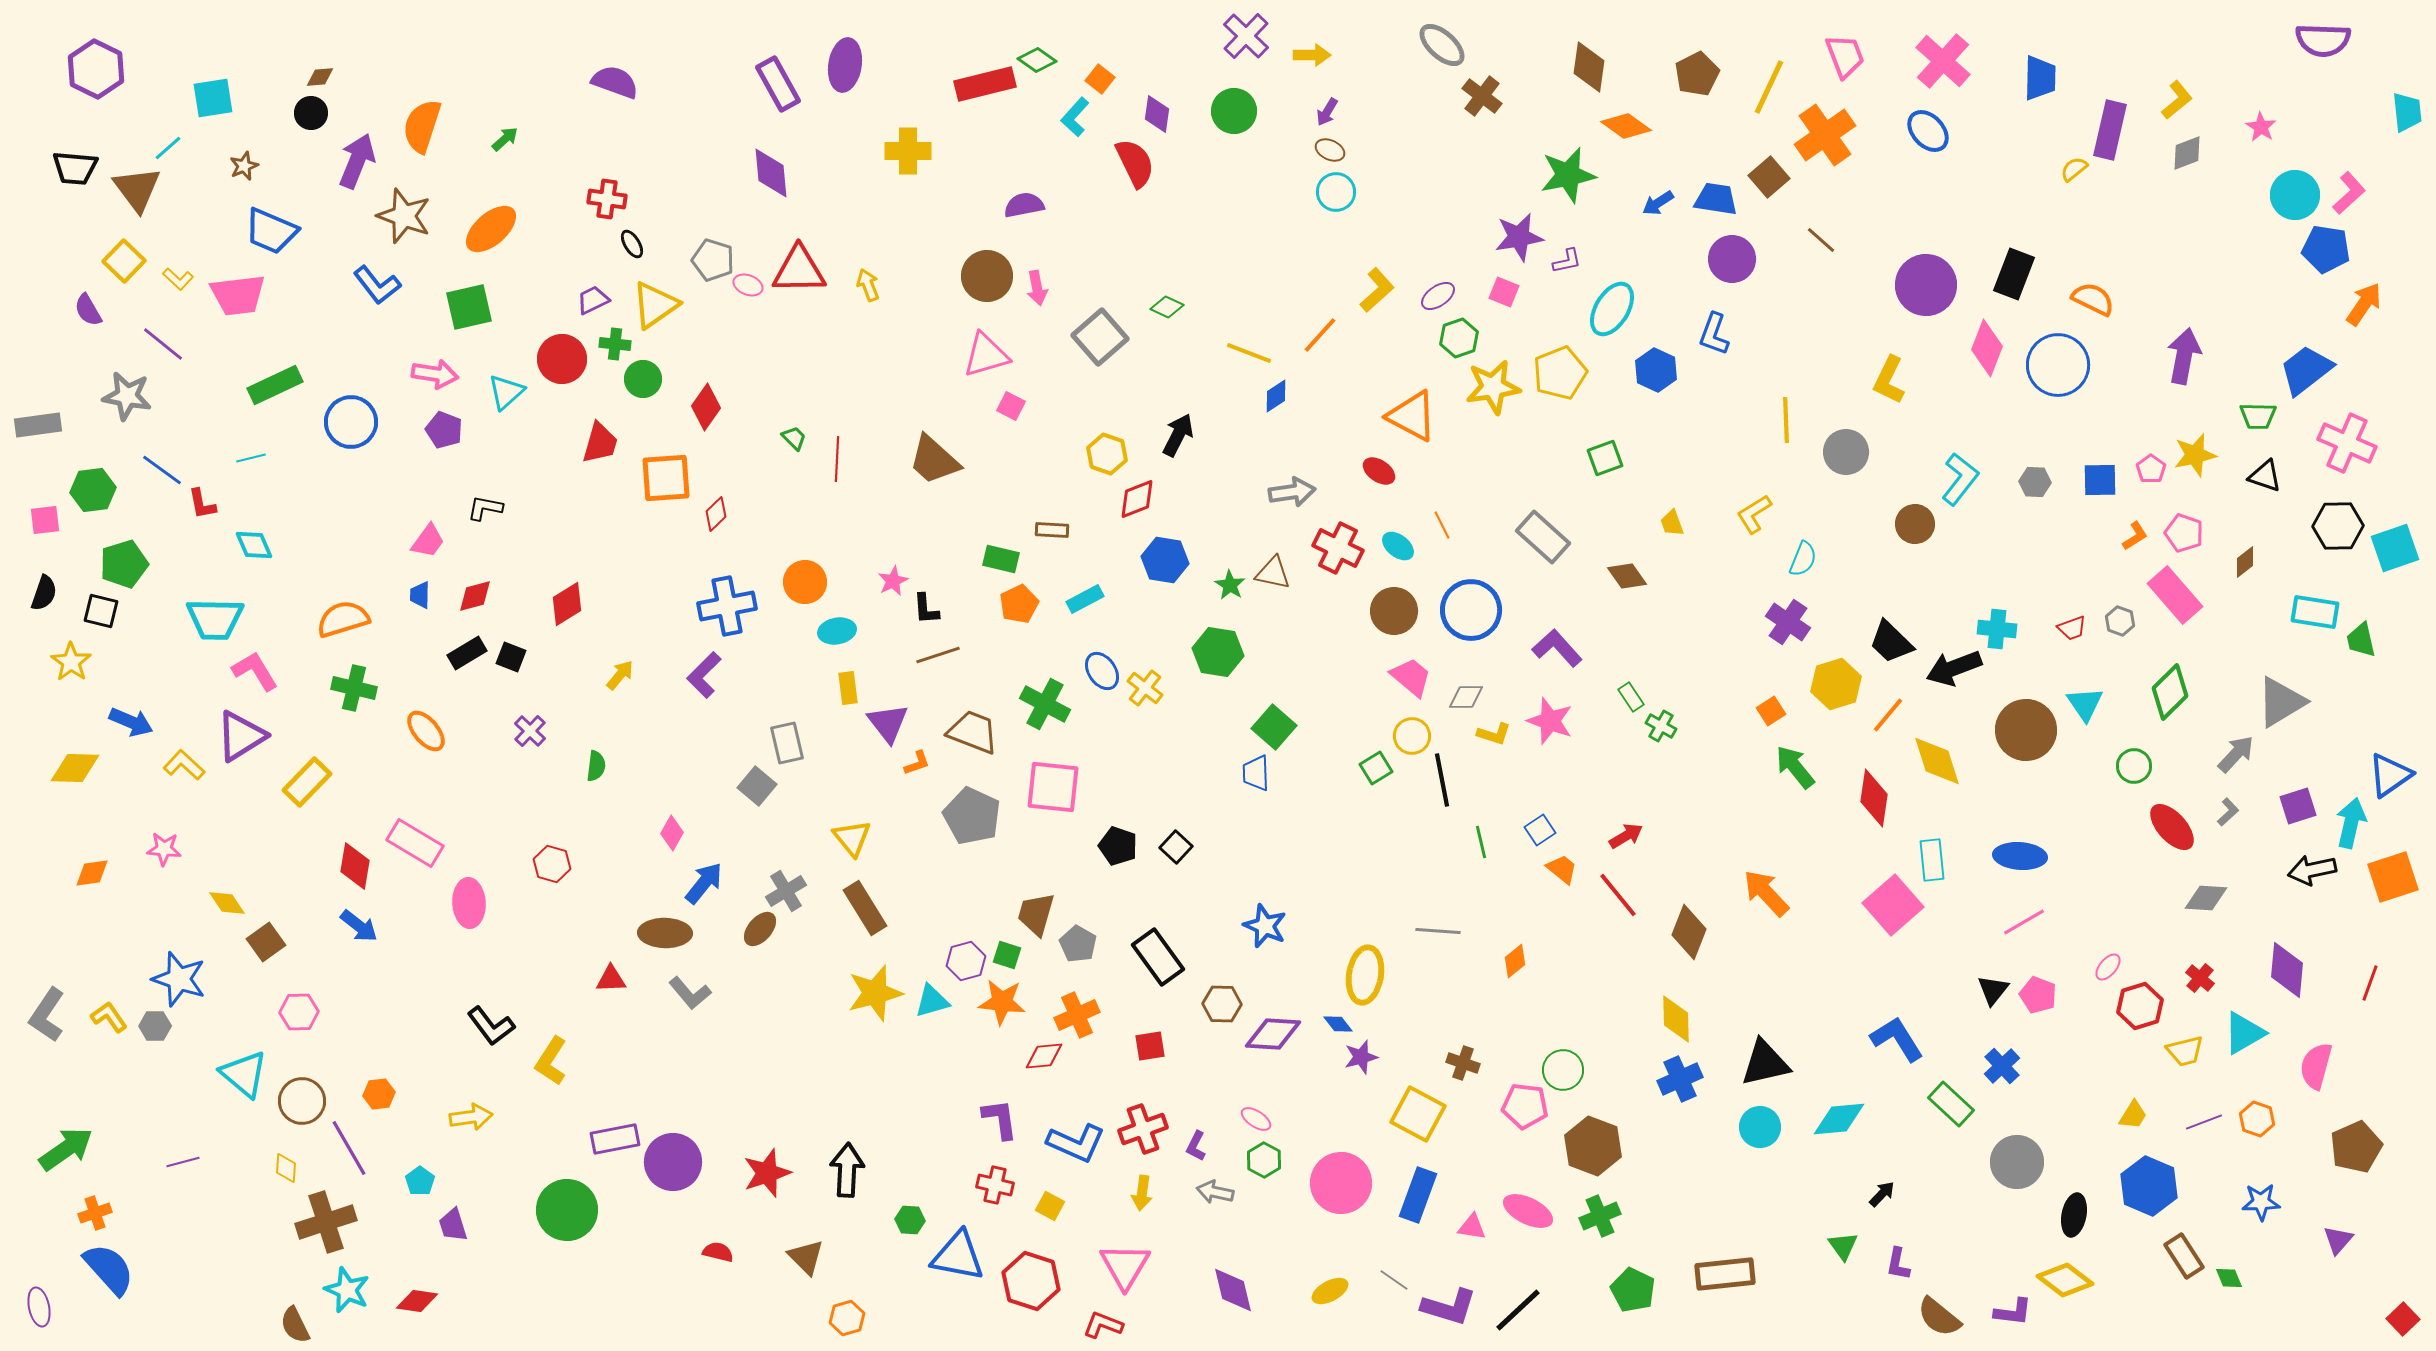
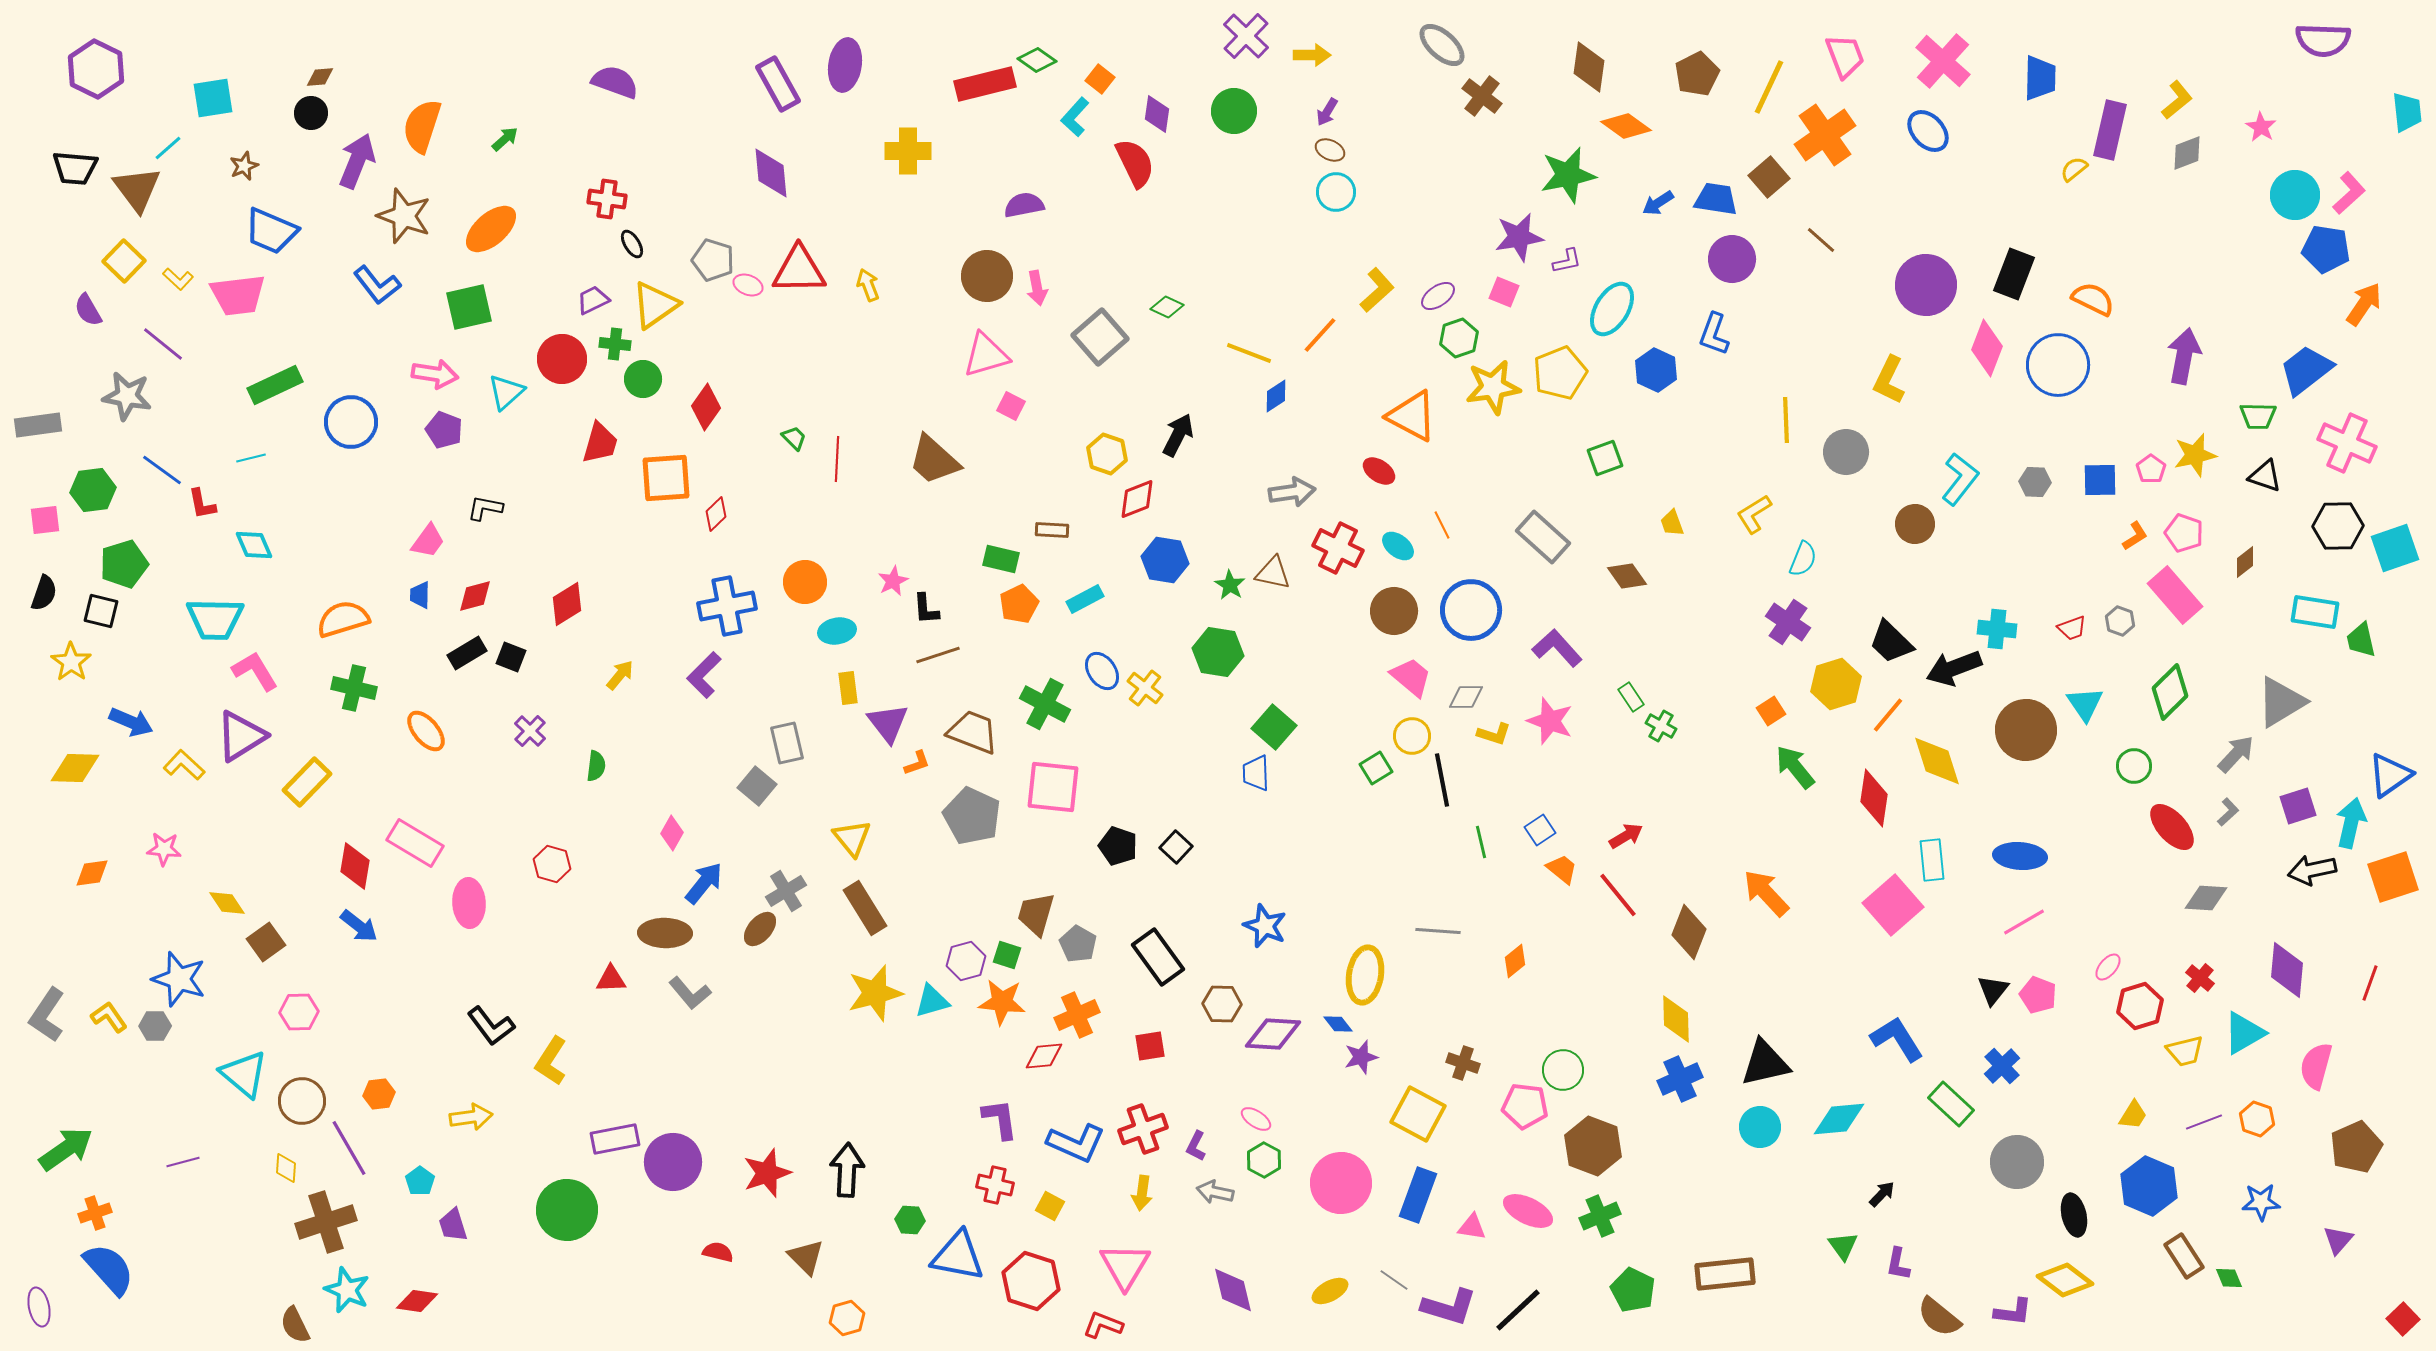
black ellipse at (2074, 1215): rotated 24 degrees counterclockwise
